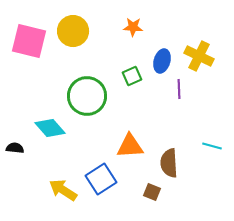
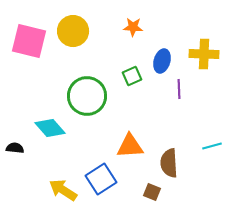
yellow cross: moved 5 px right, 2 px up; rotated 24 degrees counterclockwise
cyan line: rotated 30 degrees counterclockwise
